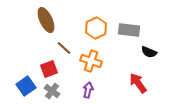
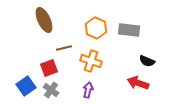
brown ellipse: moved 2 px left
orange hexagon: rotated 10 degrees counterclockwise
brown line: rotated 56 degrees counterclockwise
black semicircle: moved 2 px left, 9 px down
red square: moved 1 px up
red arrow: rotated 35 degrees counterclockwise
gray cross: moved 1 px left, 1 px up
